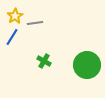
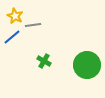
yellow star: rotated 14 degrees counterclockwise
gray line: moved 2 px left, 2 px down
blue line: rotated 18 degrees clockwise
